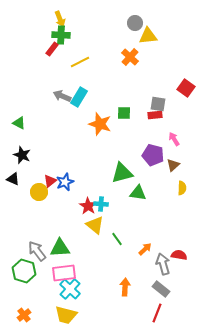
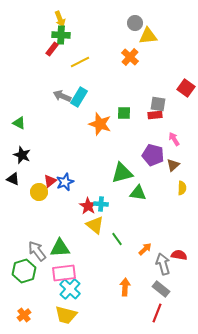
green hexagon at (24, 271): rotated 25 degrees clockwise
